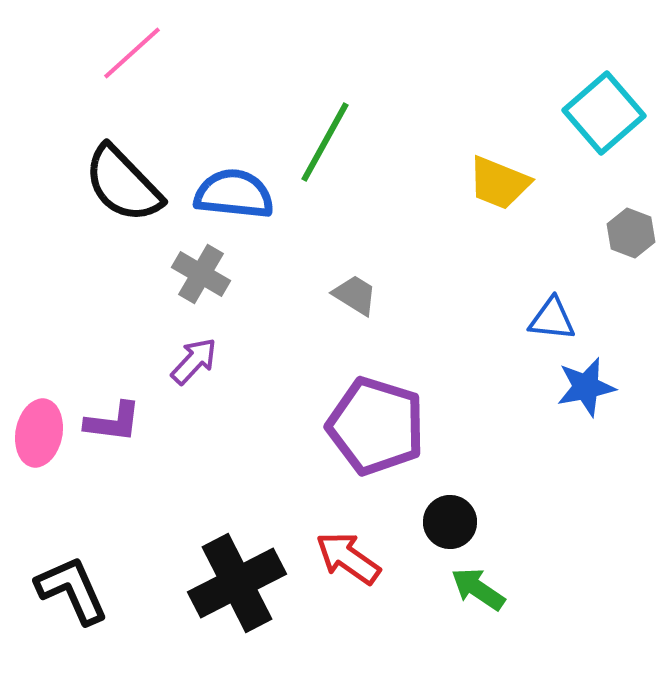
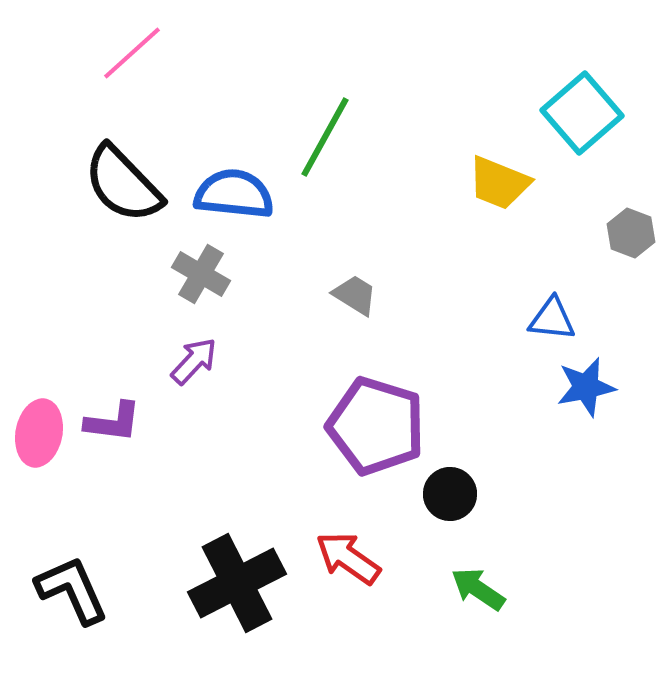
cyan square: moved 22 px left
green line: moved 5 px up
black circle: moved 28 px up
